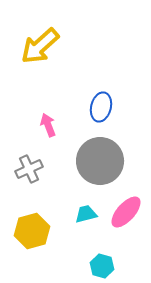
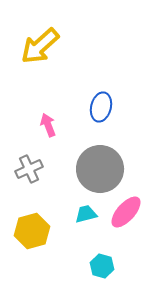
gray circle: moved 8 px down
